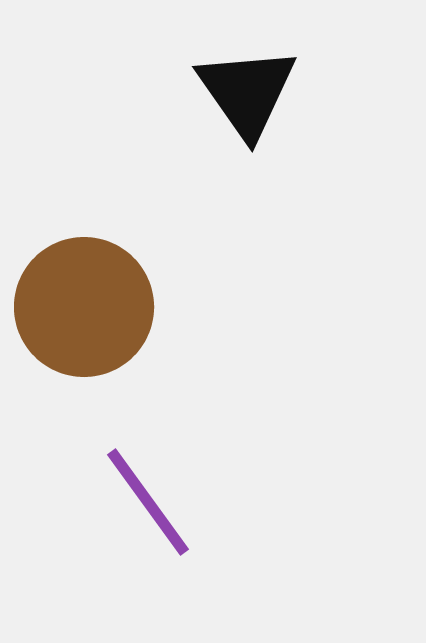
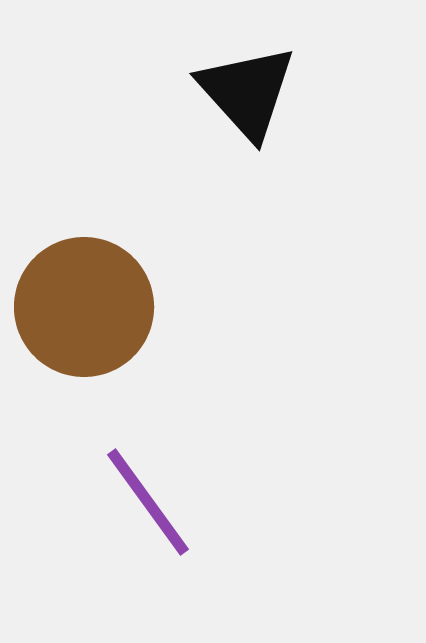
black triangle: rotated 7 degrees counterclockwise
